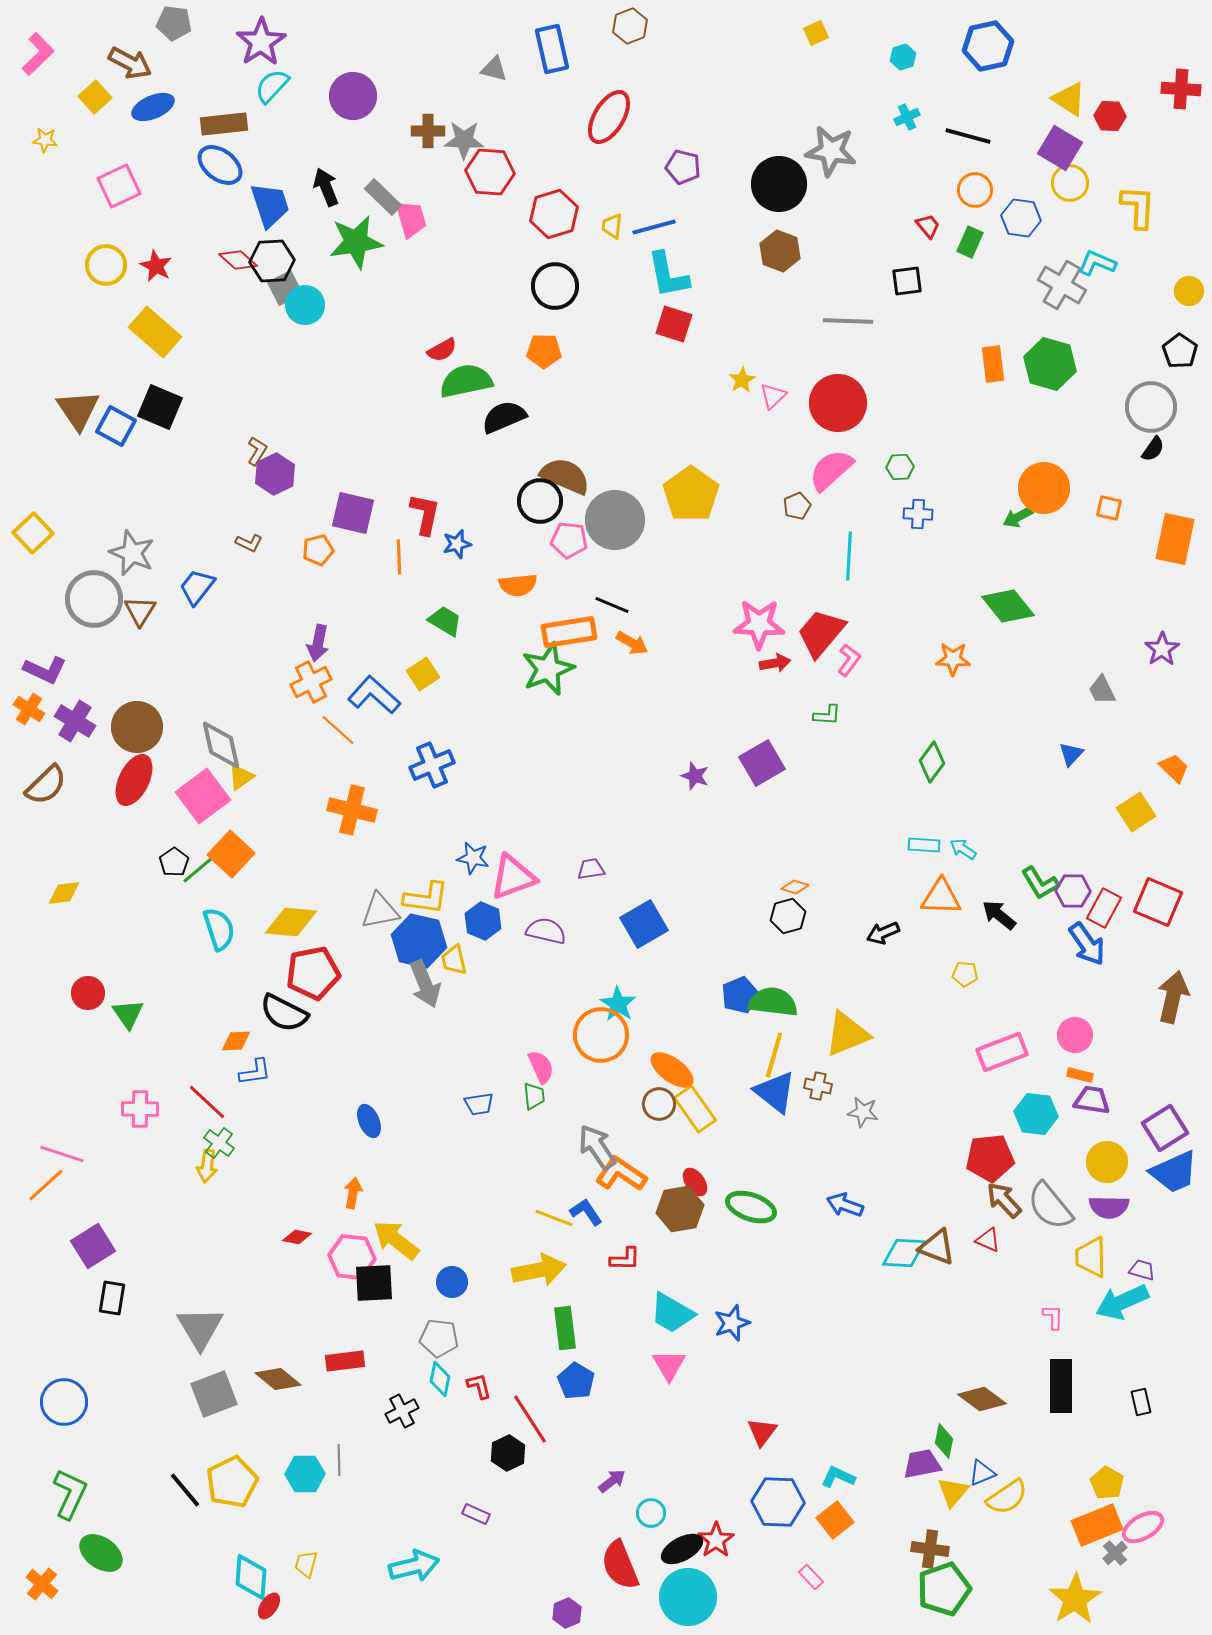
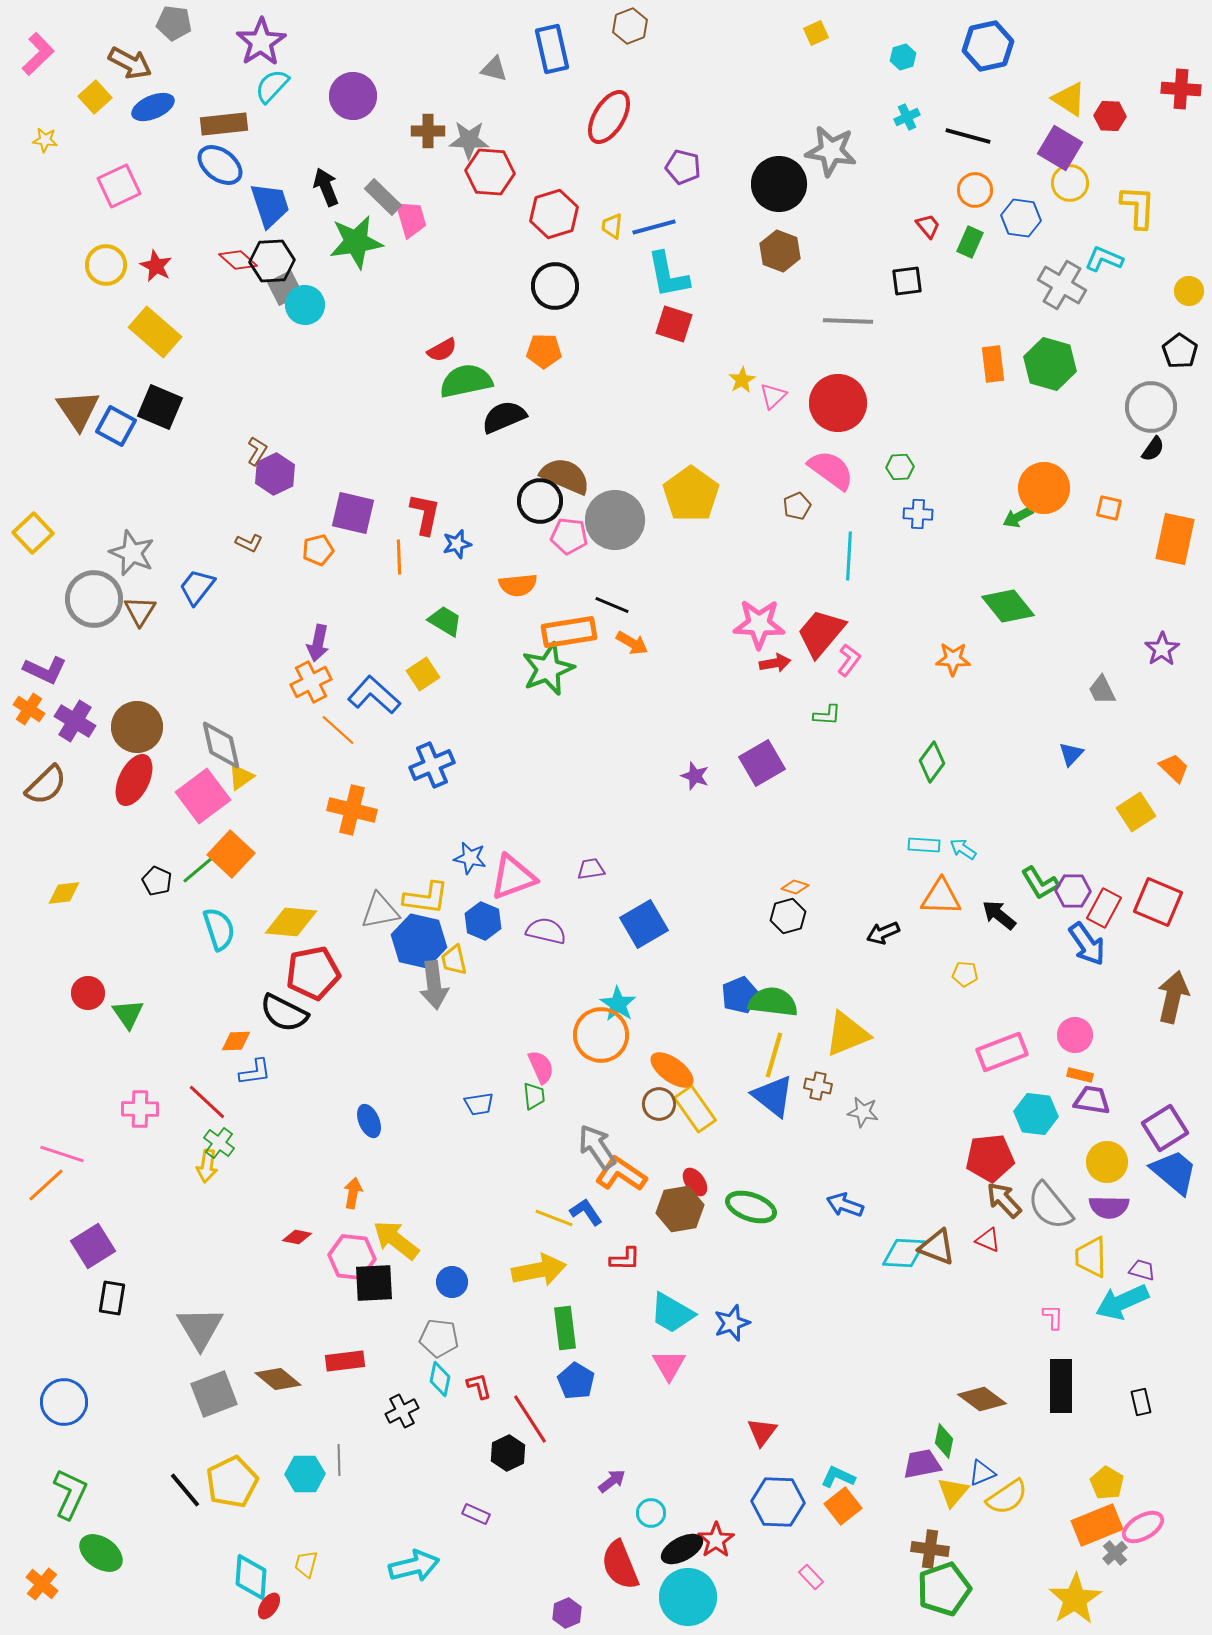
gray star at (464, 140): moved 5 px right
cyan L-shape at (1097, 263): moved 7 px right, 4 px up
pink semicircle at (831, 470): rotated 78 degrees clockwise
pink pentagon at (569, 540): moved 4 px up
blue star at (473, 858): moved 3 px left
black pentagon at (174, 862): moved 17 px left, 19 px down; rotated 12 degrees counterclockwise
gray arrow at (425, 984): moved 9 px right, 1 px down; rotated 15 degrees clockwise
blue triangle at (775, 1092): moved 2 px left, 4 px down
blue trapezoid at (1174, 1172): rotated 116 degrees counterclockwise
orange square at (835, 1520): moved 8 px right, 14 px up
